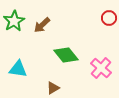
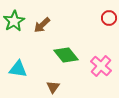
pink cross: moved 2 px up
brown triangle: moved 1 px up; rotated 24 degrees counterclockwise
